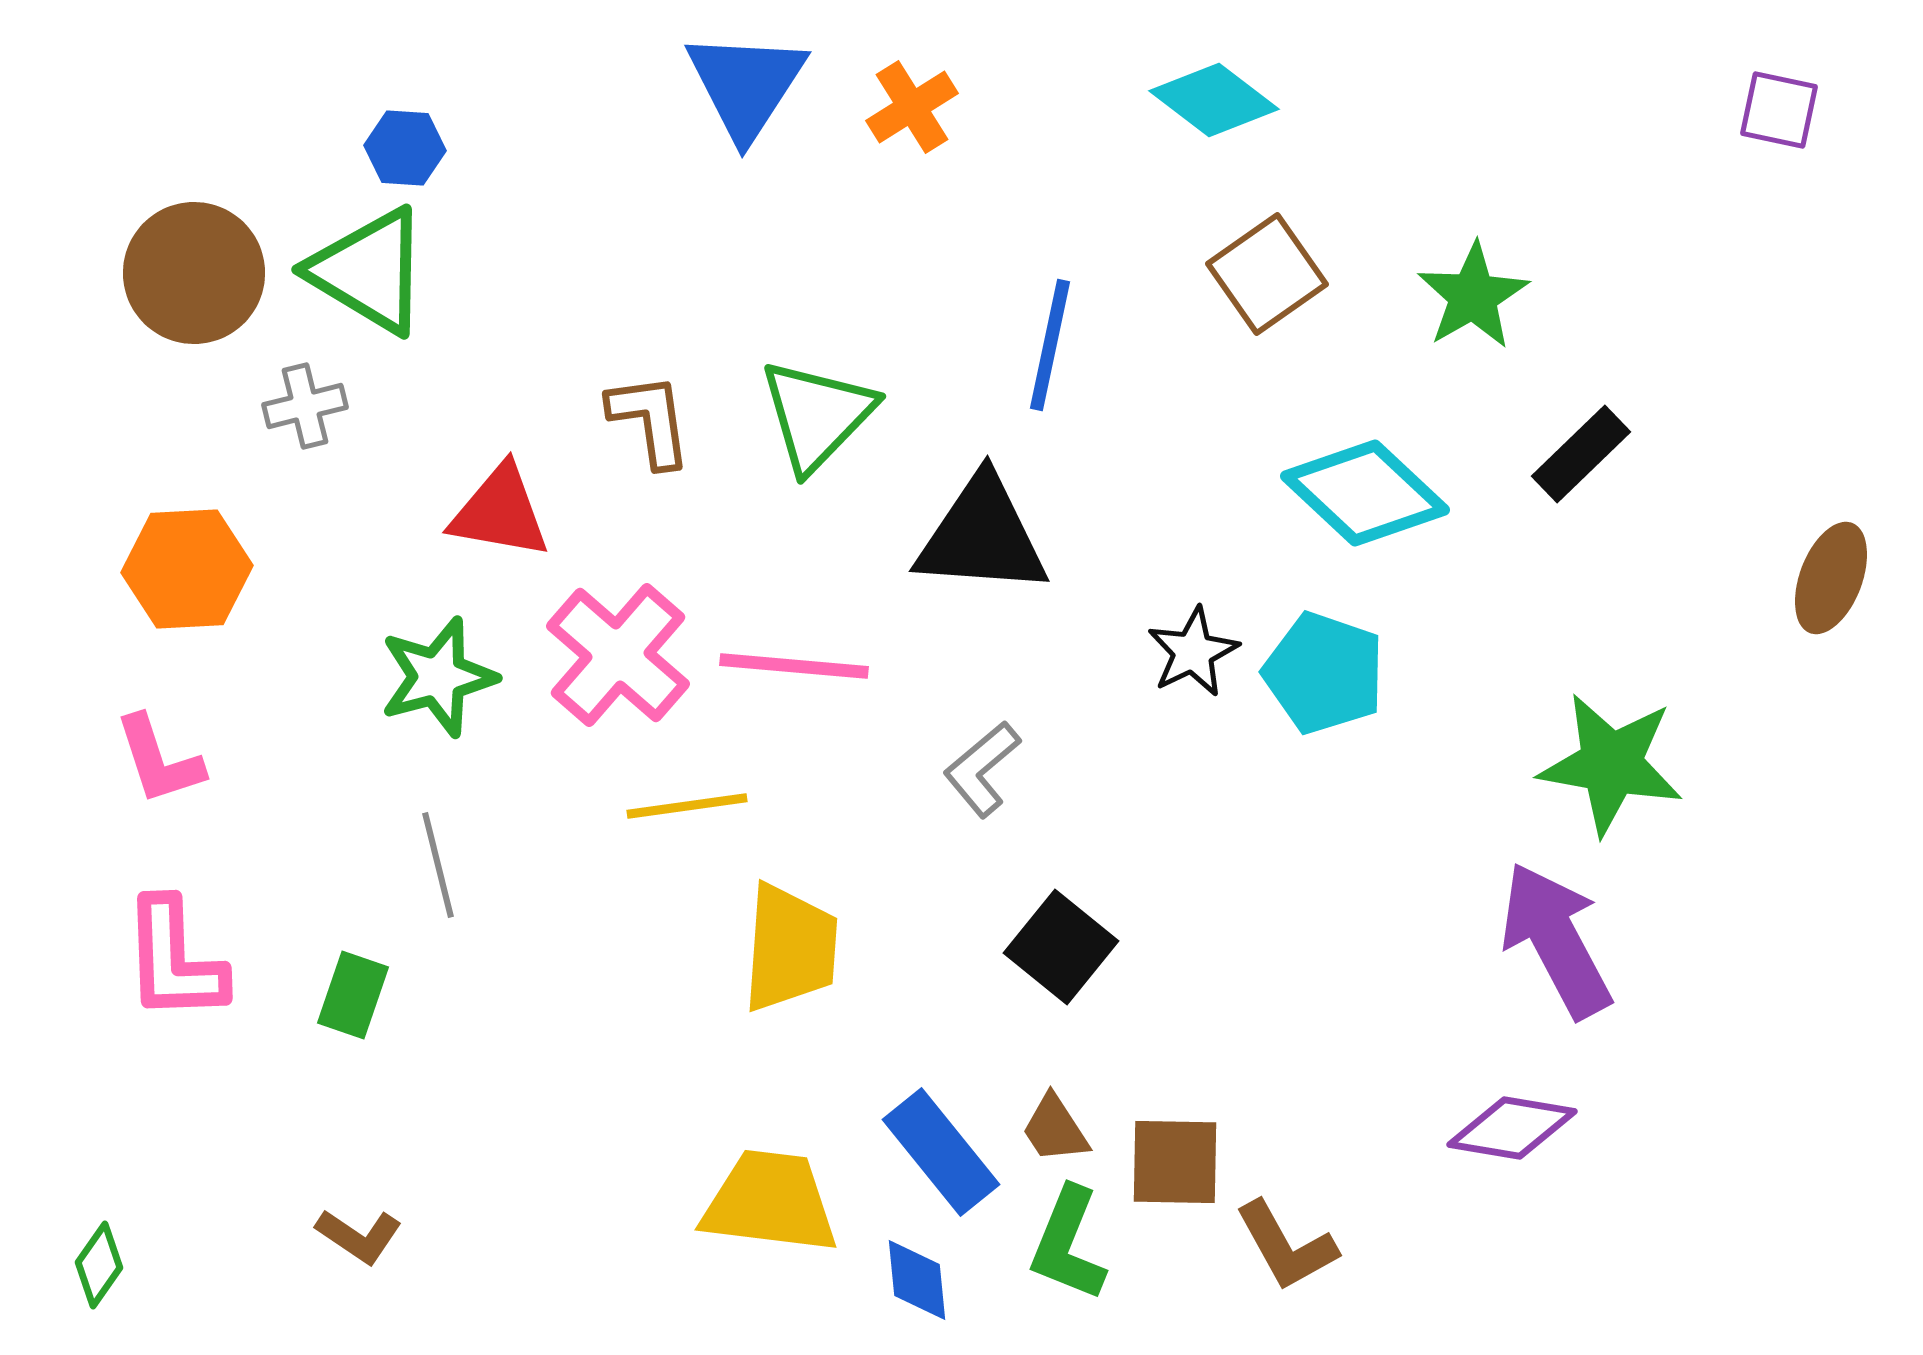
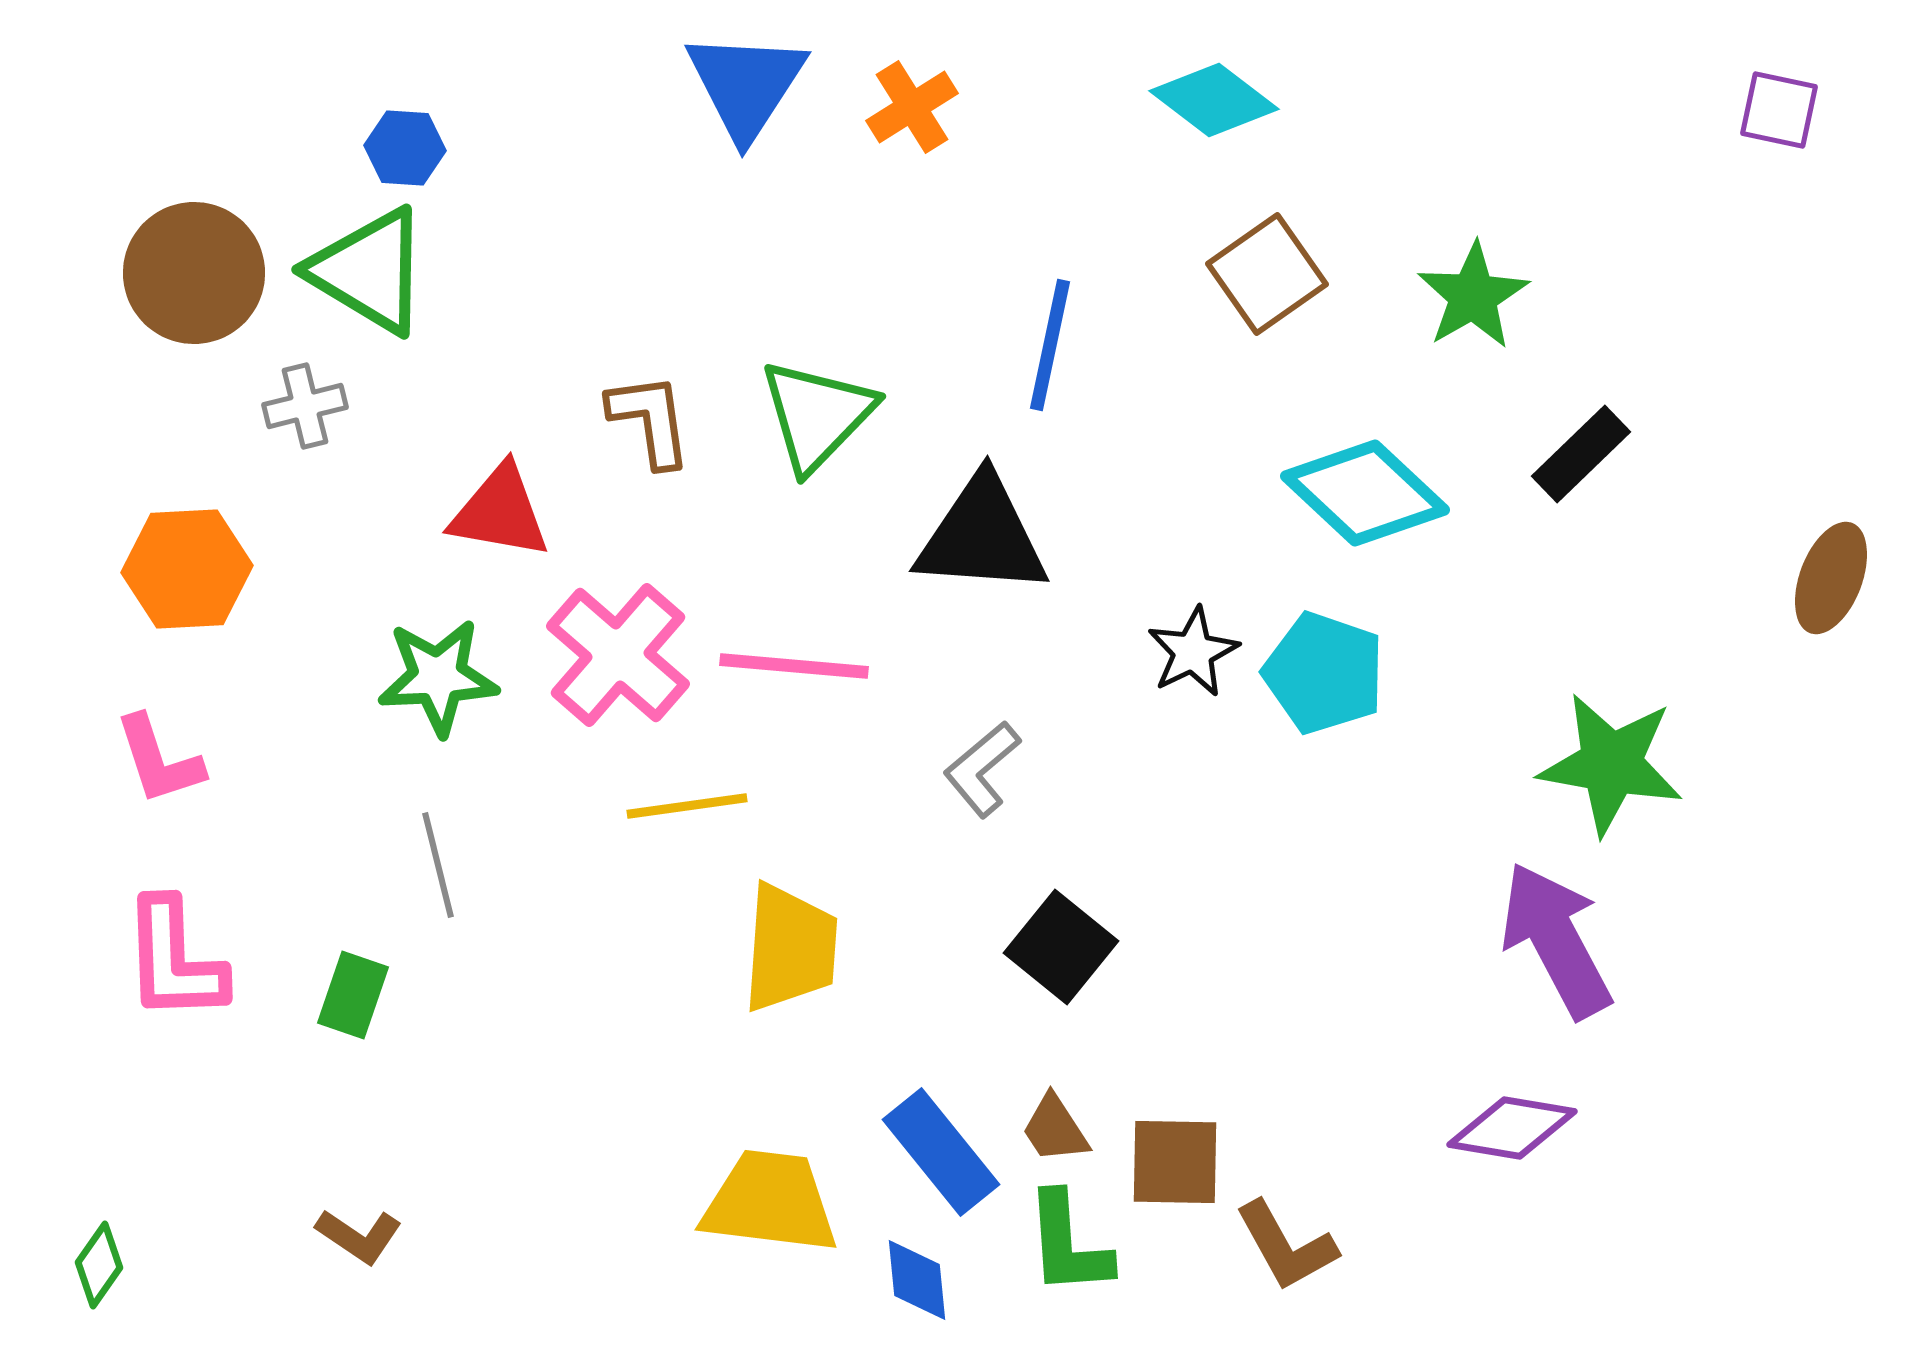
green star at (438, 677): rotated 12 degrees clockwise
green L-shape at (1068, 1244): rotated 26 degrees counterclockwise
